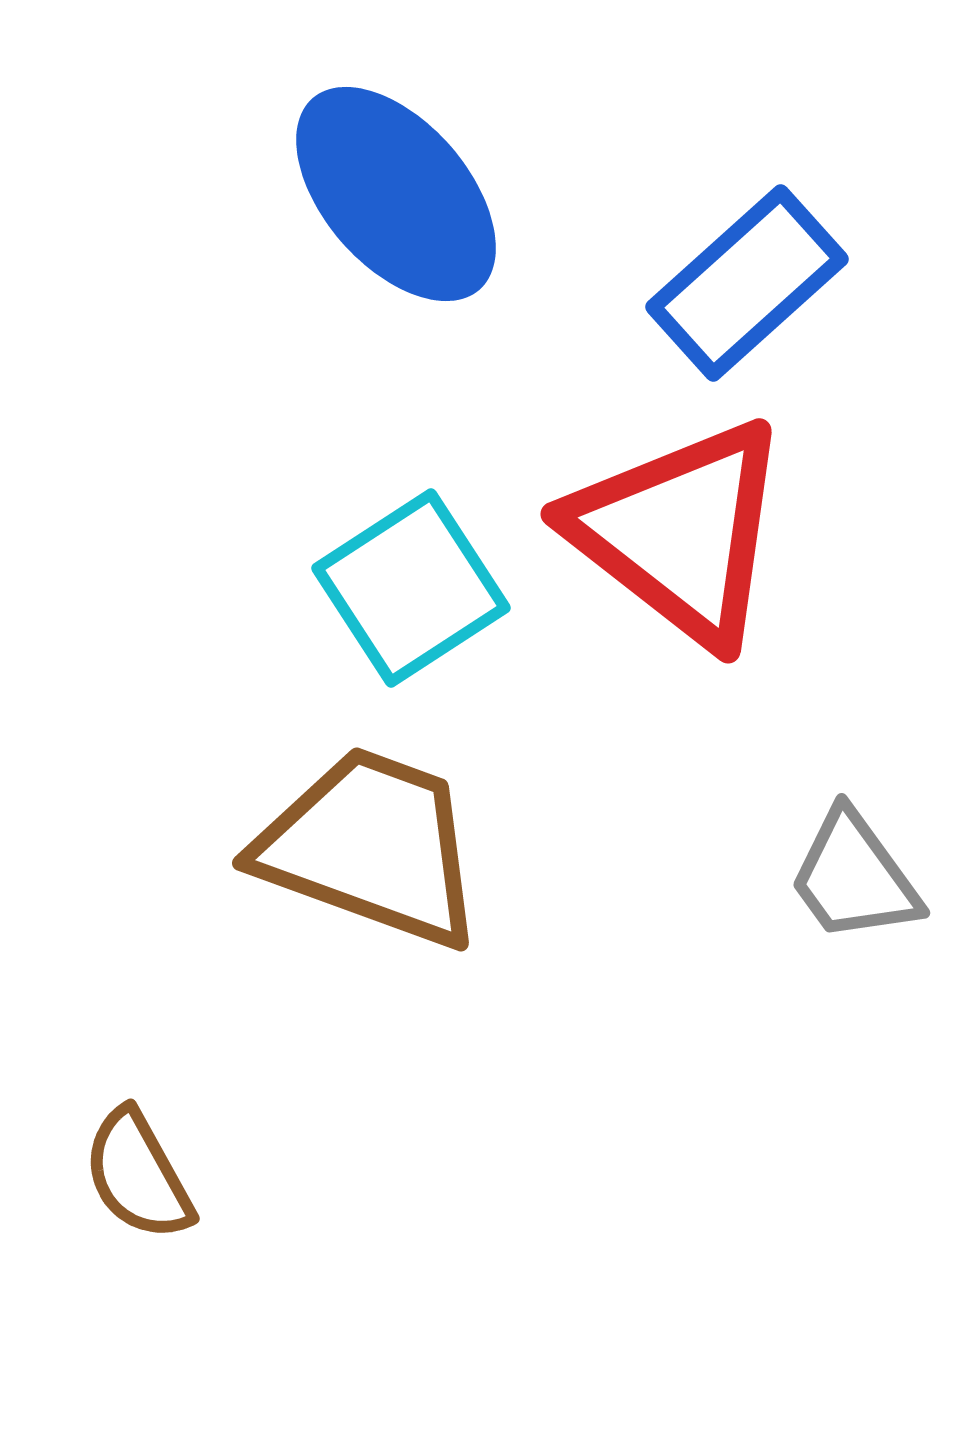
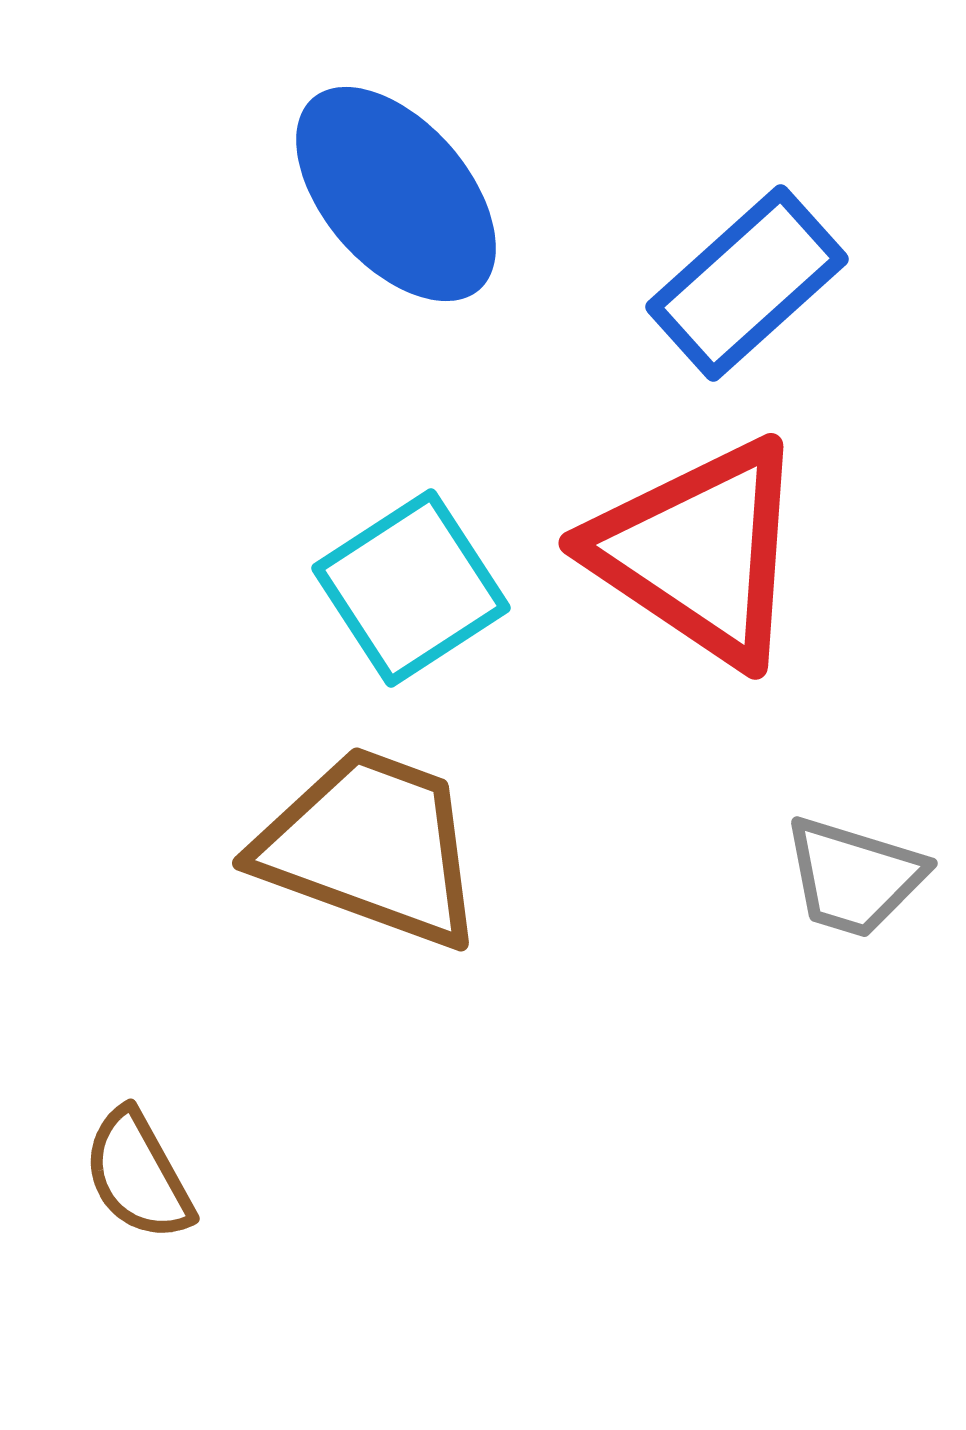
red triangle: moved 19 px right, 20 px down; rotated 4 degrees counterclockwise
gray trapezoid: rotated 37 degrees counterclockwise
